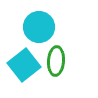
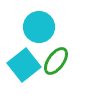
green ellipse: rotated 32 degrees clockwise
